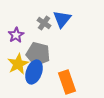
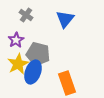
blue triangle: moved 3 px right
gray cross: moved 18 px left, 8 px up
purple star: moved 5 px down
blue ellipse: moved 1 px left
orange rectangle: moved 1 px down
